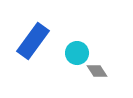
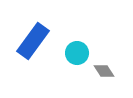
gray diamond: moved 7 px right
